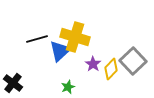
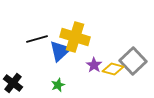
purple star: moved 1 px right, 1 px down
yellow diamond: moved 2 px right; rotated 60 degrees clockwise
green star: moved 10 px left, 2 px up
